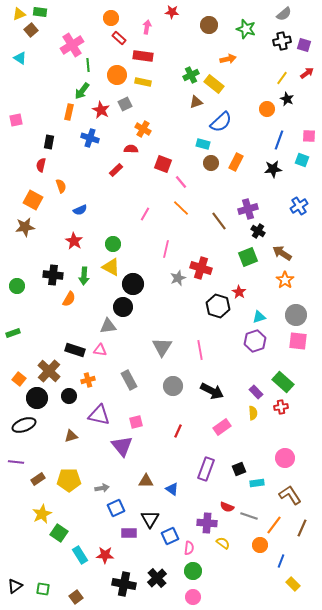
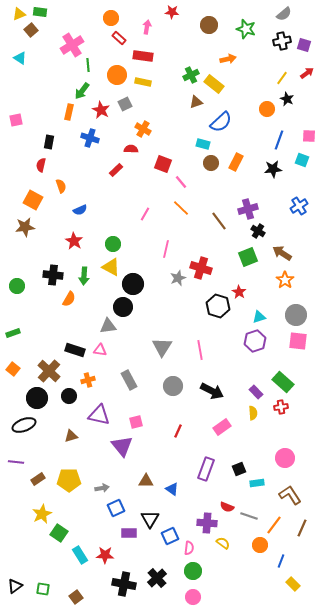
orange square at (19, 379): moved 6 px left, 10 px up
